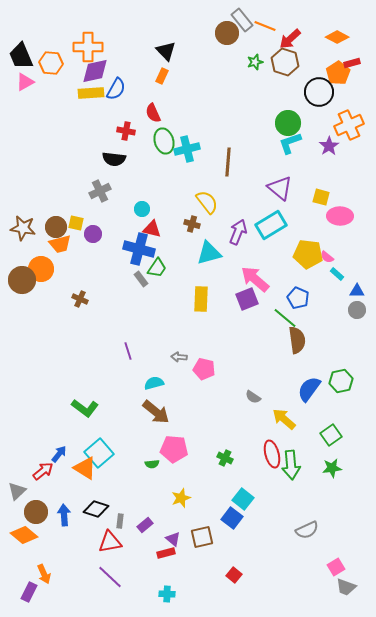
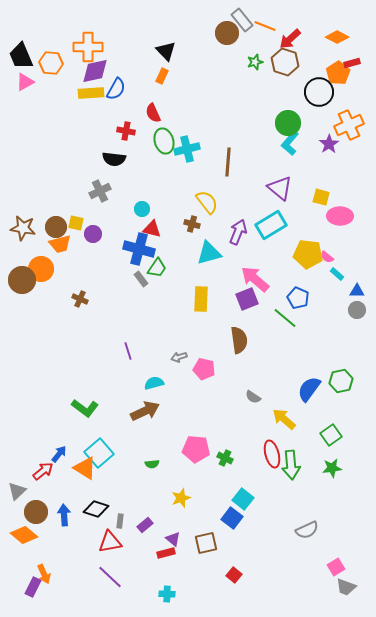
cyan L-shape at (290, 143): rotated 30 degrees counterclockwise
purple star at (329, 146): moved 2 px up
brown semicircle at (297, 340): moved 58 px left
gray arrow at (179, 357): rotated 21 degrees counterclockwise
brown arrow at (156, 412): moved 11 px left, 1 px up; rotated 64 degrees counterclockwise
pink pentagon at (174, 449): moved 22 px right
brown square at (202, 537): moved 4 px right, 6 px down
purple rectangle at (29, 592): moved 4 px right, 5 px up
